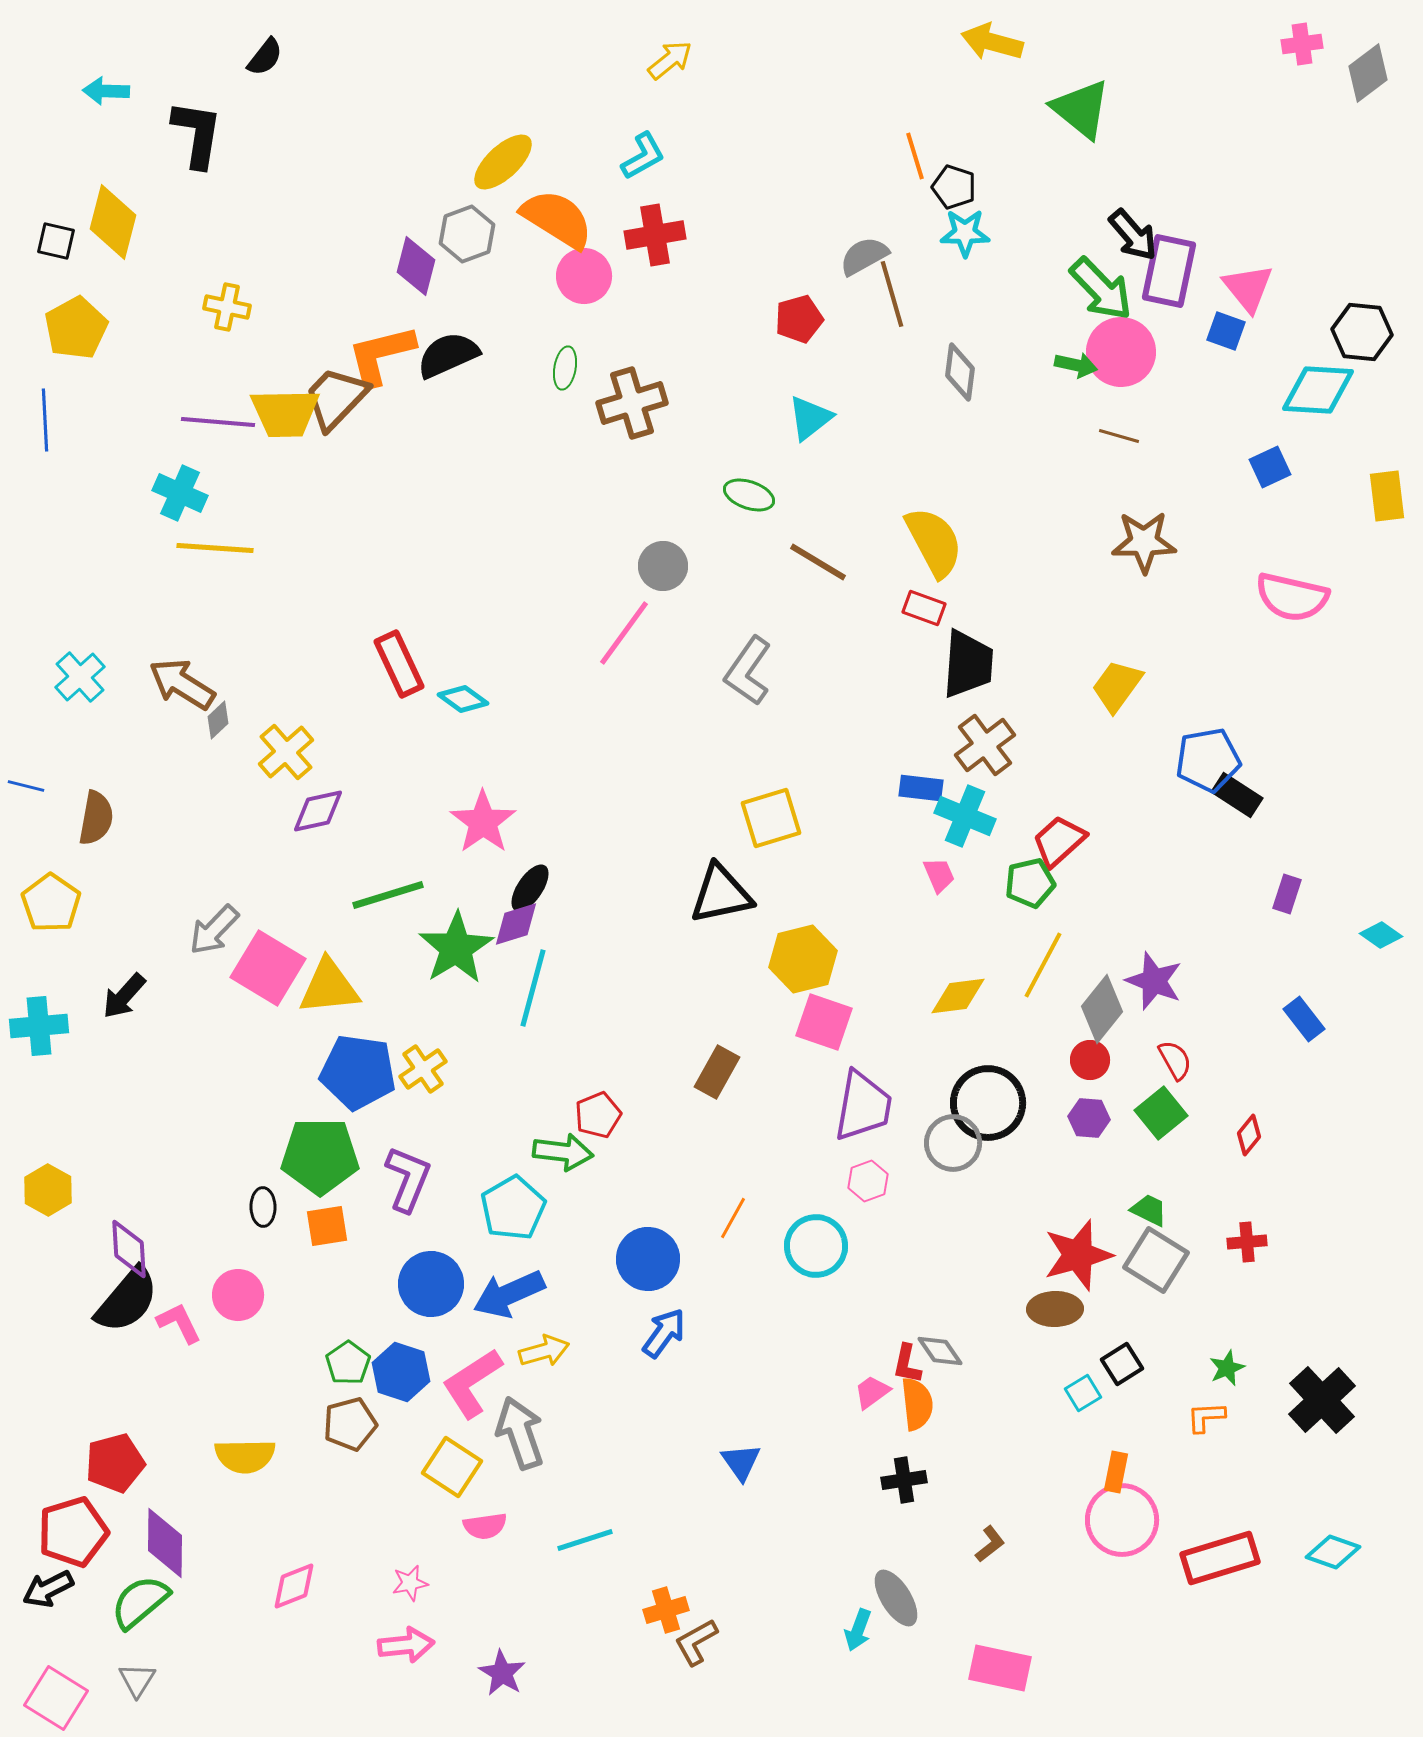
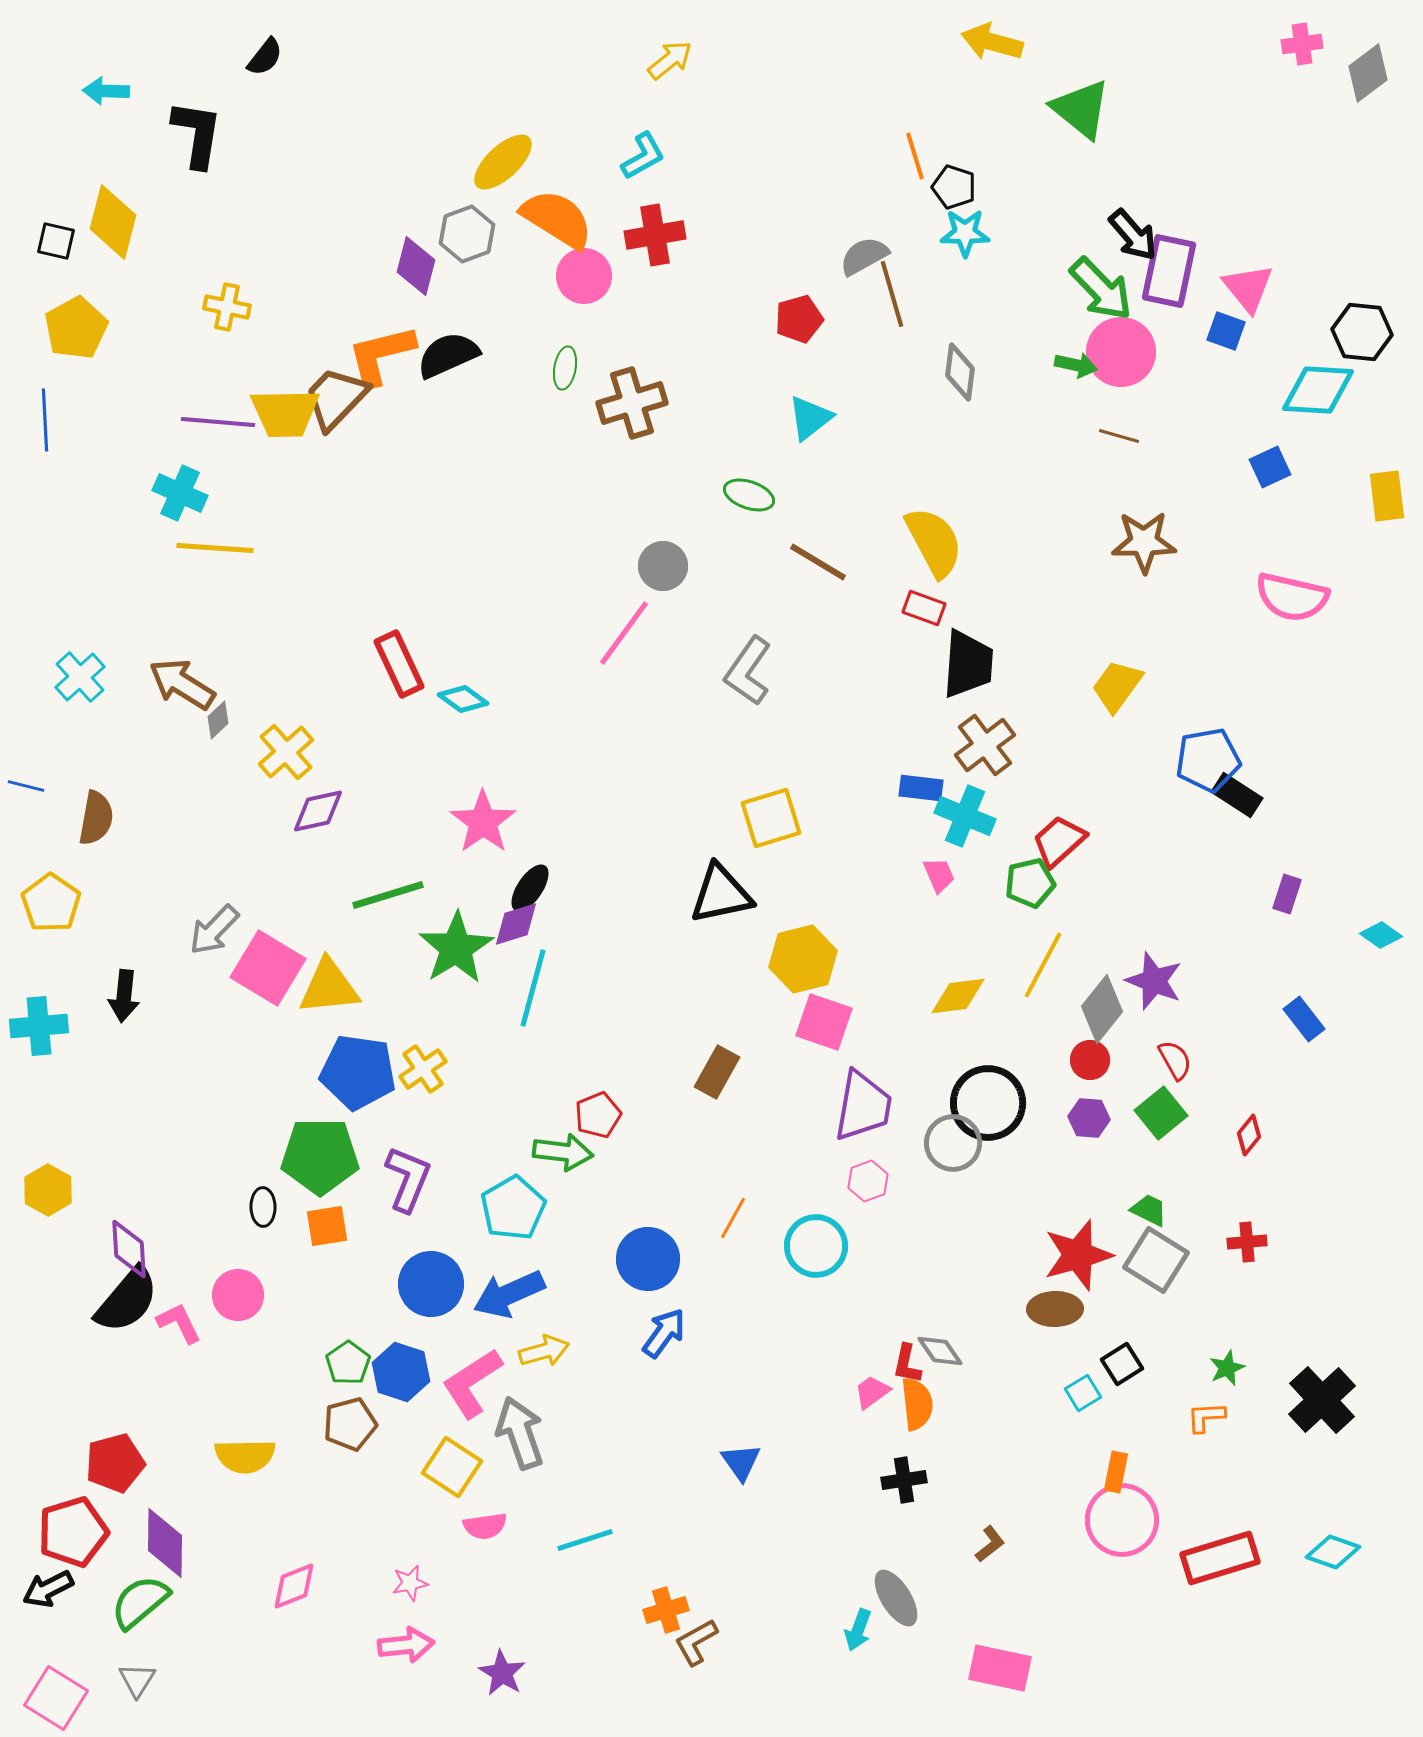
black arrow at (124, 996): rotated 36 degrees counterclockwise
